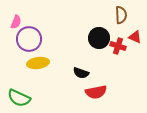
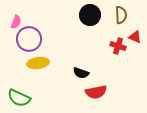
black circle: moved 9 px left, 23 px up
